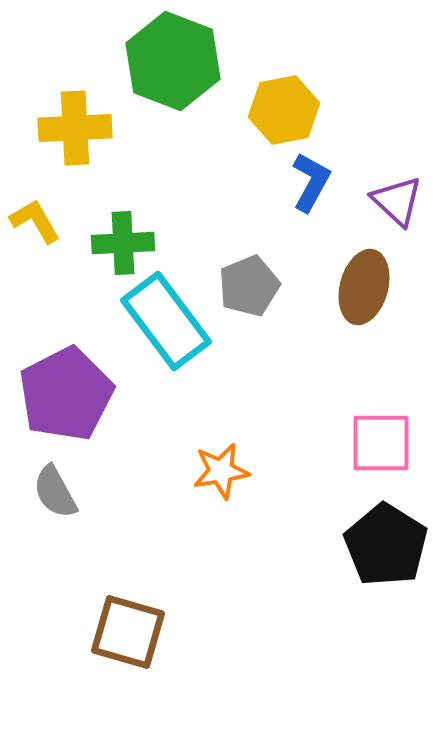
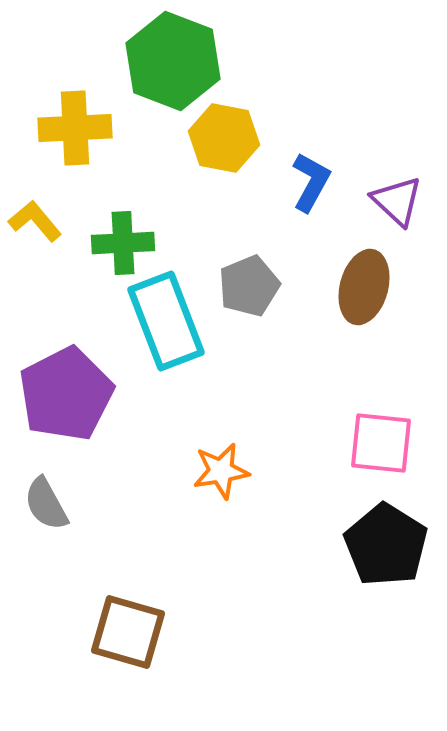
yellow hexagon: moved 60 px left, 28 px down; rotated 22 degrees clockwise
yellow L-shape: rotated 10 degrees counterclockwise
cyan rectangle: rotated 16 degrees clockwise
pink square: rotated 6 degrees clockwise
gray semicircle: moved 9 px left, 12 px down
